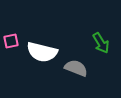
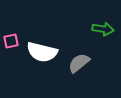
green arrow: moved 2 px right, 14 px up; rotated 50 degrees counterclockwise
gray semicircle: moved 3 px right, 5 px up; rotated 60 degrees counterclockwise
